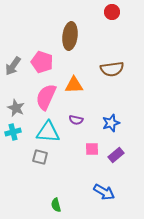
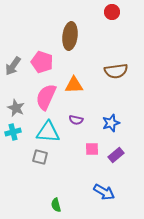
brown semicircle: moved 4 px right, 2 px down
